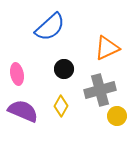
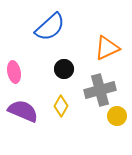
pink ellipse: moved 3 px left, 2 px up
